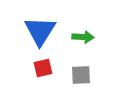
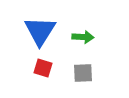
red square: rotated 30 degrees clockwise
gray square: moved 2 px right, 2 px up
